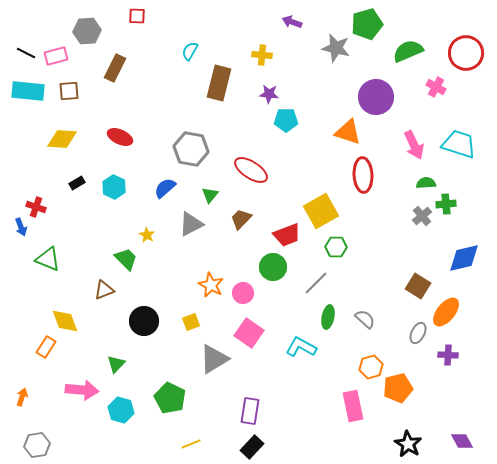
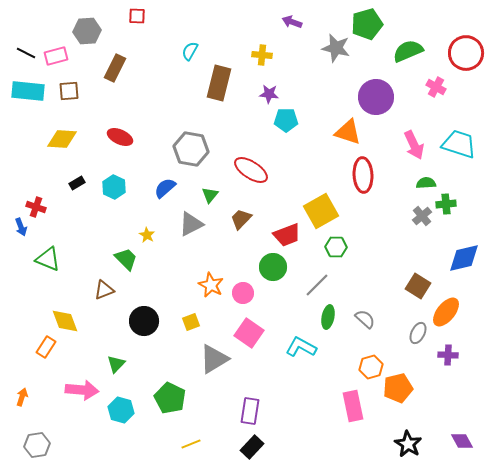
gray line at (316, 283): moved 1 px right, 2 px down
